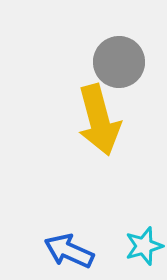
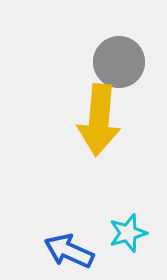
yellow arrow: rotated 20 degrees clockwise
cyan star: moved 16 px left, 13 px up
